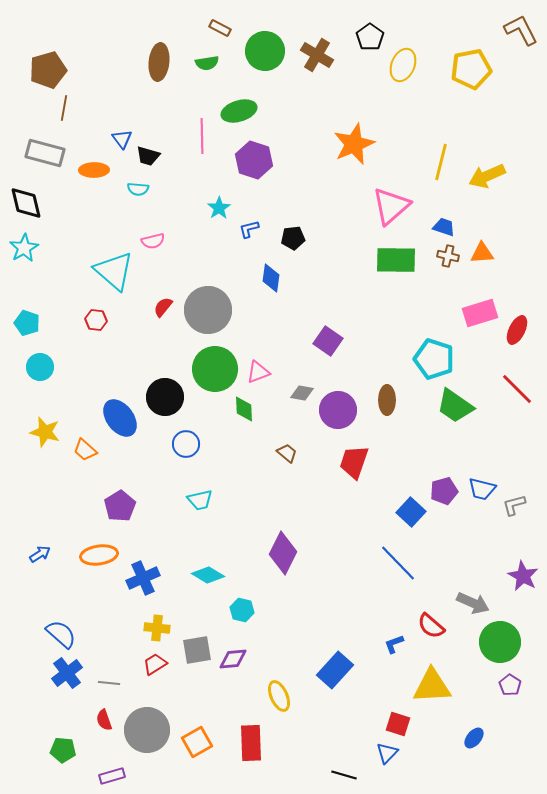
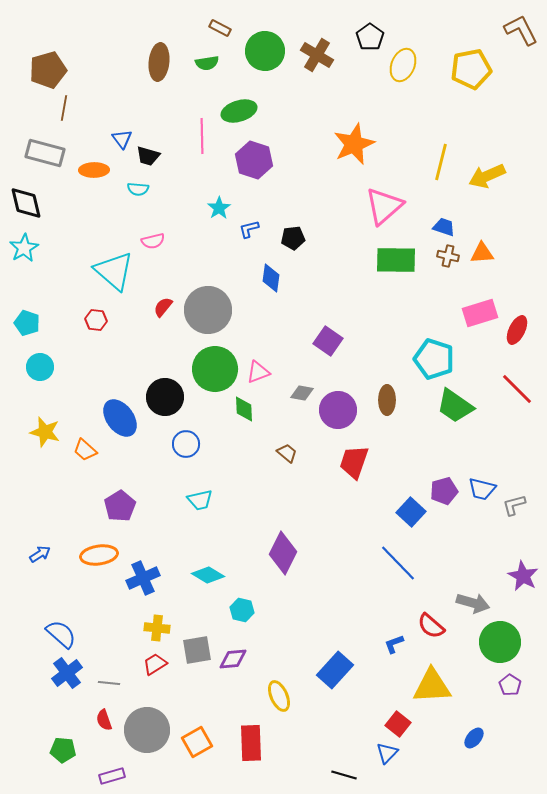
pink triangle at (391, 206): moved 7 px left
gray arrow at (473, 603): rotated 8 degrees counterclockwise
red square at (398, 724): rotated 20 degrees clockwise
